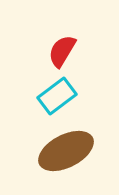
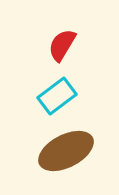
red semicircle: moved 6 px up
